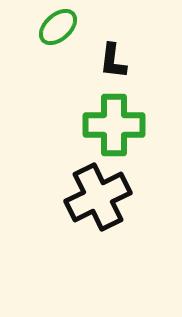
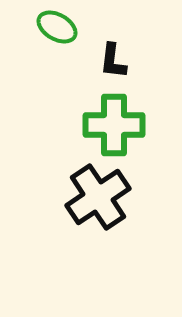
green ellipse: moved 1 px left; rotated 72 degrees clockwise
black cross: rotated 8 degrees counterclockwise
